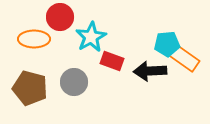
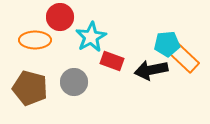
orange ellipse: moved 1 px right, 1 px down
orange rectangle: rotated 8 degrees clockwise
black arrow: moved 1 px right, 1 px up; rotated 8 degrees counterclockwise
